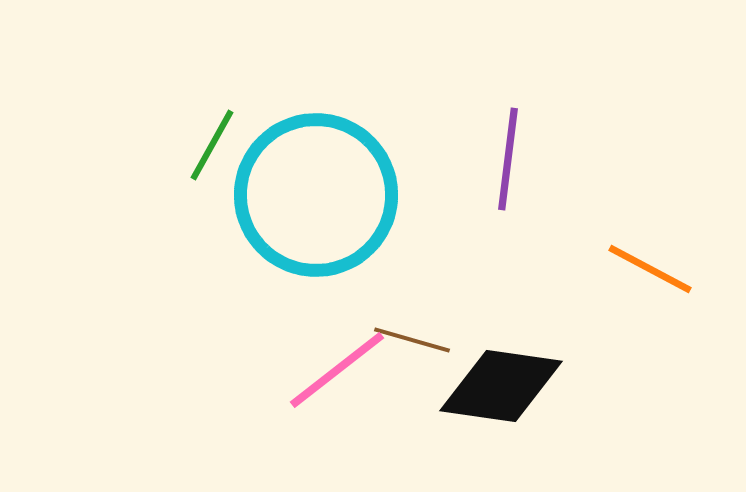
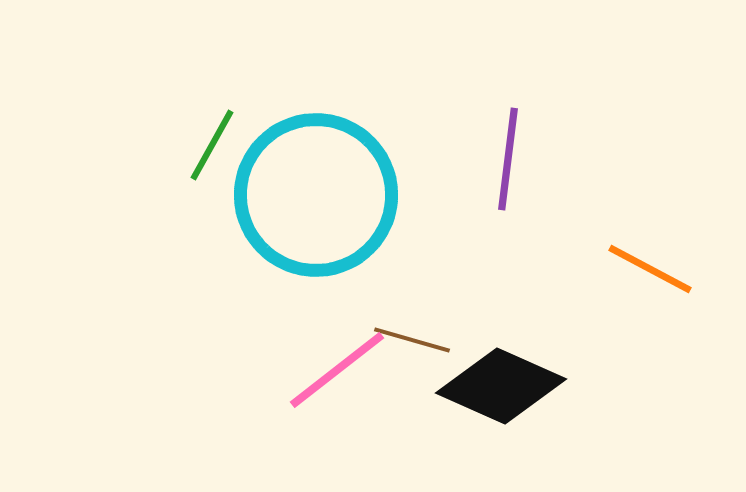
black diamond: rotated 16 degrees clockwise
